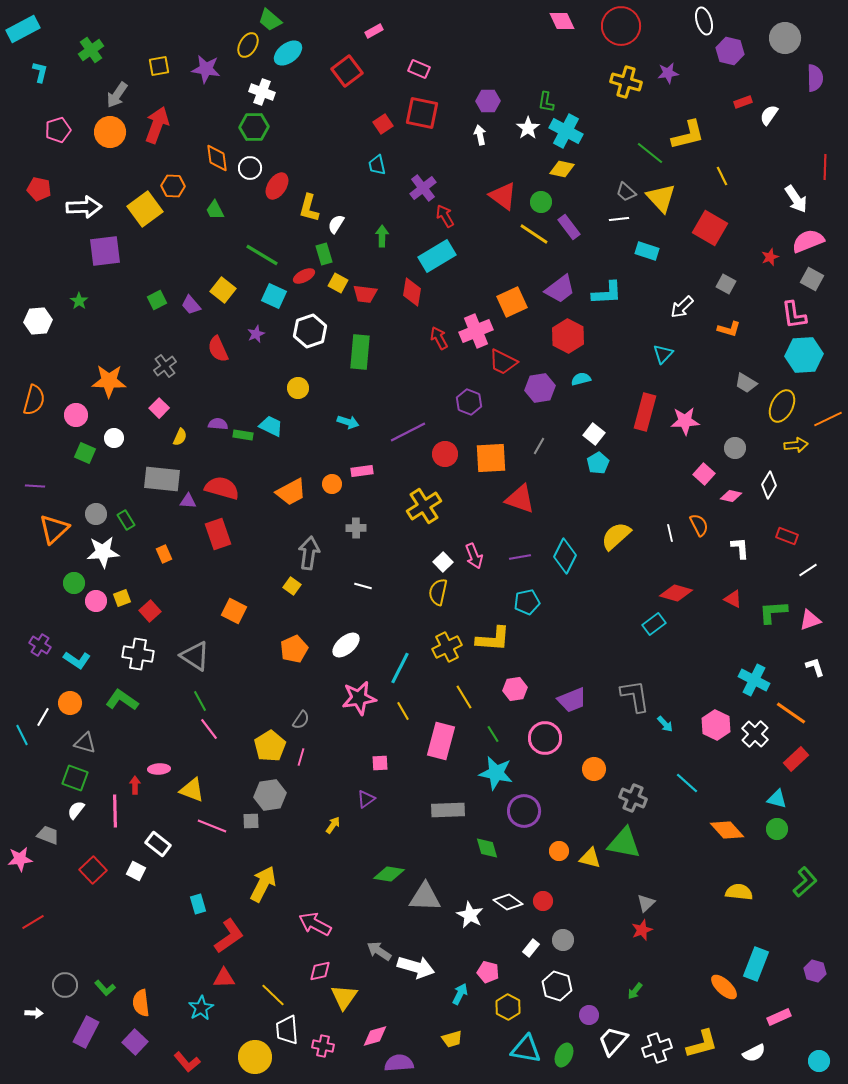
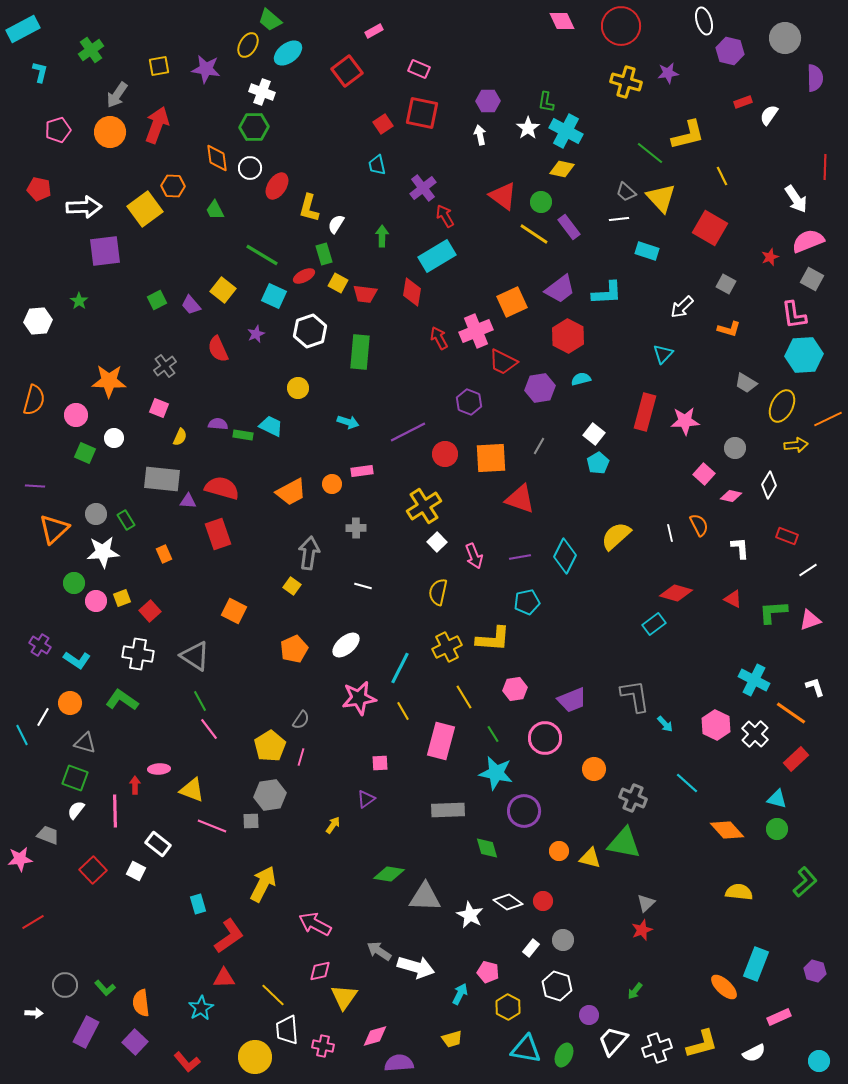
pink square at (159, 408): rotated 24 degrees counterclockwise
white square at (443, 562): moved 6 px left, 20 px up
white L-shape at (815, 667): moved 20 px down
